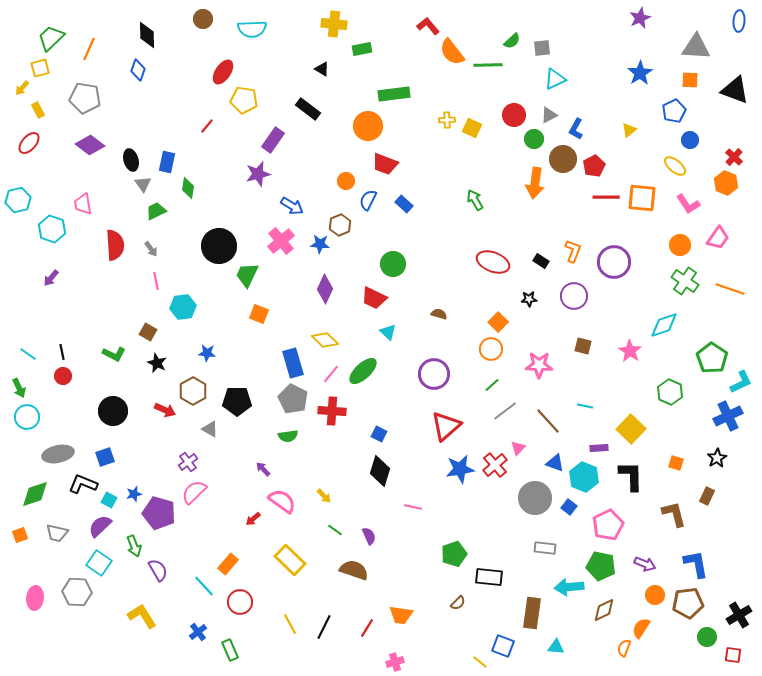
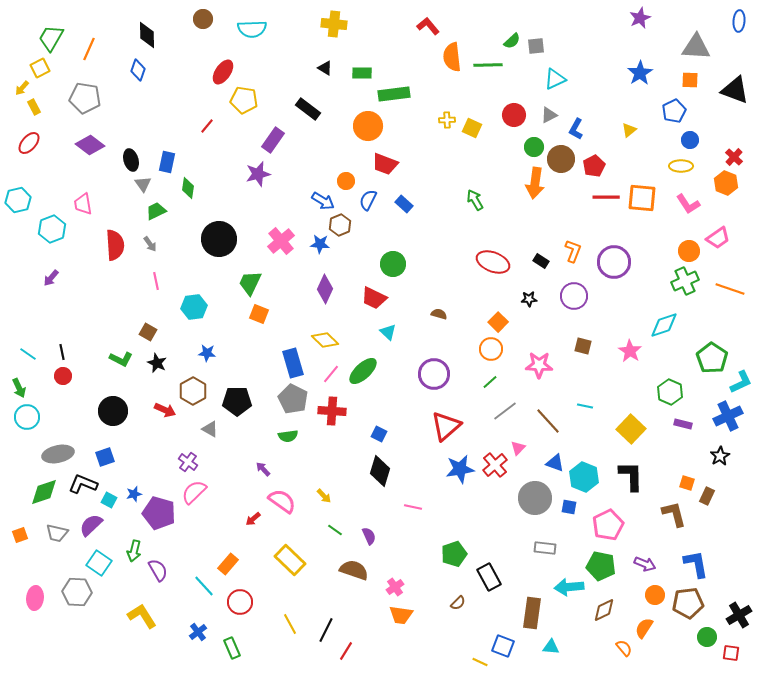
green trapezoid at (51, 38): rotated 16 degrees counterclockwise
gray square at (542, 48): moved 6 px left, 2 px up
green rectangle at (362, 49): moved 24 px down; rotated 12 degrees clockwise
orange semicircle at (452, 52): moved 5 px down; rotated 32 degrees clockwise
yellow square at (40, 68): rotated 12 degrees counterclockwise
black triangle at (322, 69): moved 3 px right, 1 px up
yellow rectangle at (38, 110): moved 4 px left, 3 px up
green circle at (534, 139): moved 8 px down
brown circle at (563, 159): moved 2 px left
yellow ellipse at (675, 166): moved 6 px right; rotated 40 degrees counterclockwise
blue arrow at (292, 206): moved 31 px right, 5 px up
cyan hexagon at (52, 229): rotated 20 degrees clockwise
pink trapezoid at (718, 238): rotated 20 degrees clockwise
orange circle at (680, 245): moved 9 px right, 6 px down
black circle at (219, 246): moved 7 px up
gray arrow at (151, 249): moved 1 px left, 5 px up
green trapezoid at (247, 275): moved 3 px right, 8 px down
green cross at (685, 281): rotated 32 degrees clockwise
cyan hexagon at (183, 307): moved 11 px right
green L-shape at (114, 354): moved 7 px right, 5 px down
green line at (492, 385): moved 2 px left, 3 px up
purple rectangle at (599, 448): moved 84 px right, 24 px up; rotated 18 degrees clockwise
black star at (717, 458): moved 3 px right, 2 px up
purple cross at (188, 462): rotated 18 degrees counterclockwise
orange square at (676, 463): moved 11 px right, 20 px down
green diamond at (35, 494): moved 9 px right, 2 px up
blue square at (569, 507): rotated 28 degrees counterclockwise
purple semicircle at (100, 526): moved 9 px left, 1 px up
green arrow at (134, 546): moved 5 px down; rotated 35 degrees clockwise
black rectangle at (489, 577): rotated 56 degrees clockwise
black line at (324, 627): moved 2 px right, 3 px down
red line at (367, 628): moved 21 px left, 23 px down
orange semicircle at (641, 628): moved 3 px right
cyan triangle at (556, 647): moved 5 px left
orange semicircle at (624, 648): rotated 120 degrees clockwise
green rectangle at (230, 650): moved 2 px right, 2 px up
red square at (733, 655): moved 2 px left, 2 px up
pink cross at (395, 662): moved 75 px up; rotated 18 degrees counterclockwise
yellow line at (480, 662): rotated 14 degrees counterclockwise
